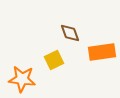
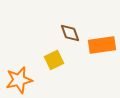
orange rectangle: moved 7 px up
orange star: moved 3 px left, 1 px down; rotated 20 degrees counterclockwise
